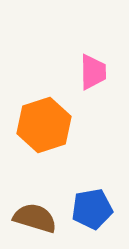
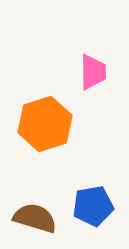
orange hexagon: moved 1 px right, 1 px up
blue pentagon: moved 1 px right, 3 px up
